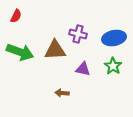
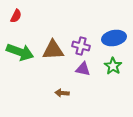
purple cross: moved 3 px right, 12 px down
brown triangle: moved 2 px left
